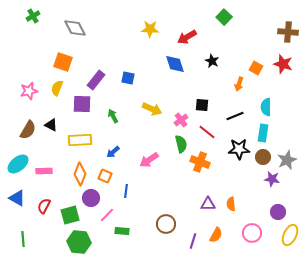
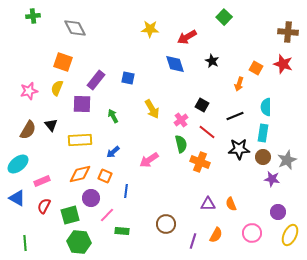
green cross at (33, 16): rotated 24 degrees clockwise
black square at (202, 105): rotated 24 degrees clockwise
yellow arrow at (152, 109): rotated 36 degrees clockwise
black triangle at (51, 125): rotated 24 degrees clockwise
pink rectangle at (44, 171): moved 2 px left, 10 px down; rotated 21 degrees counterclockwise
orange diamond at (80, 174): rotated 55 degrees clockwise
orange semicircle at (231, 204): rotated 16 degrees counterclockwise
green line at (23, 239): moved 2 px right, 4 px down
